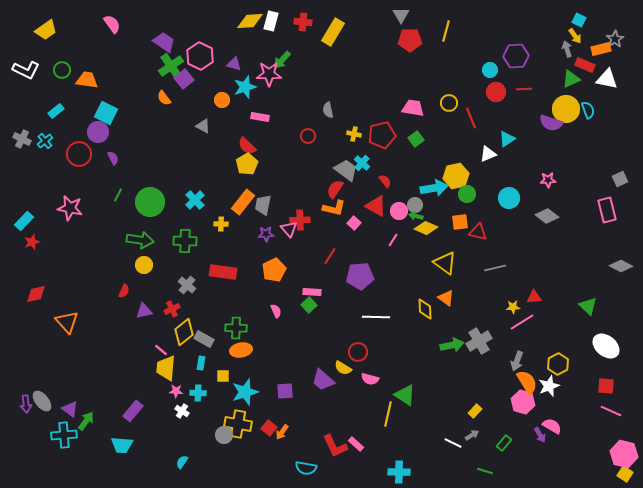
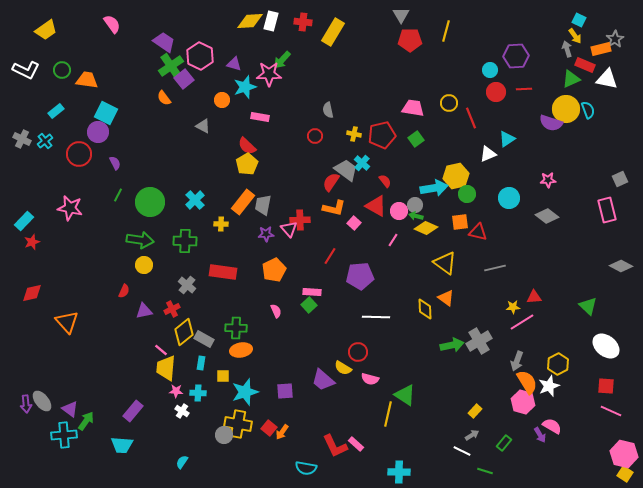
red circle at (308, 136): moved 7 px right
purple semicircle at (113, 158): moved 2 px right, 5 px down
red semicircle at (335, 189): moved 4 px left, 7 px up
red diamond at (36, 294): moved 4 px left, 1 px up
white line at (453, 443): moved 9 px right, 8 px down
